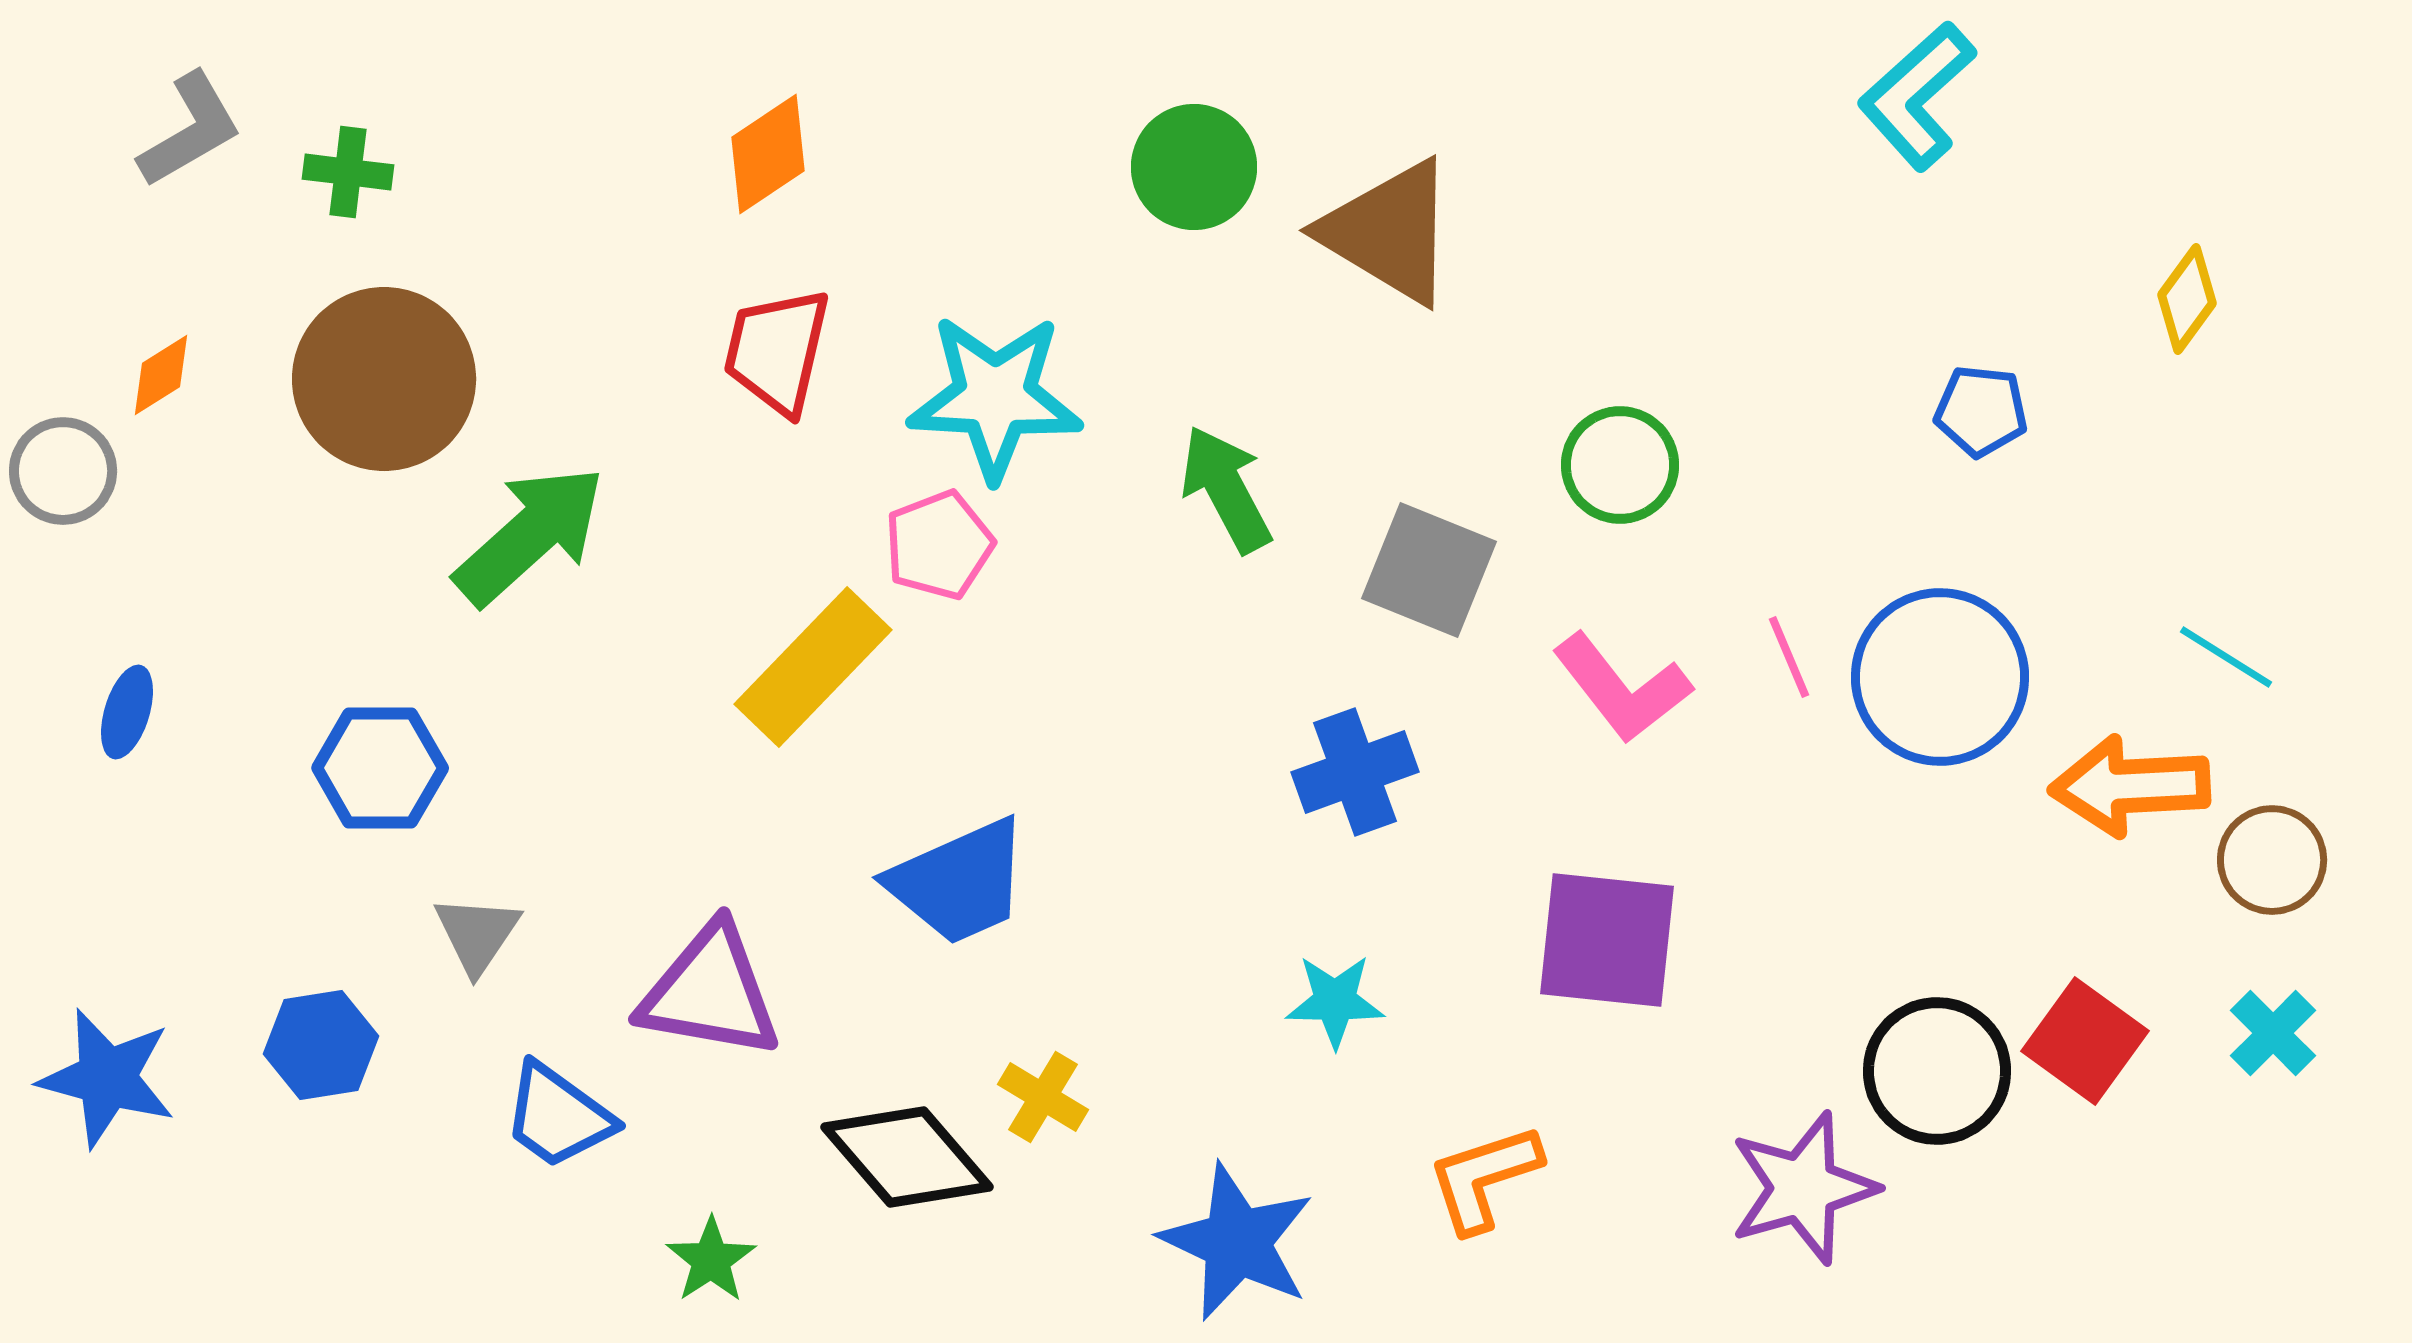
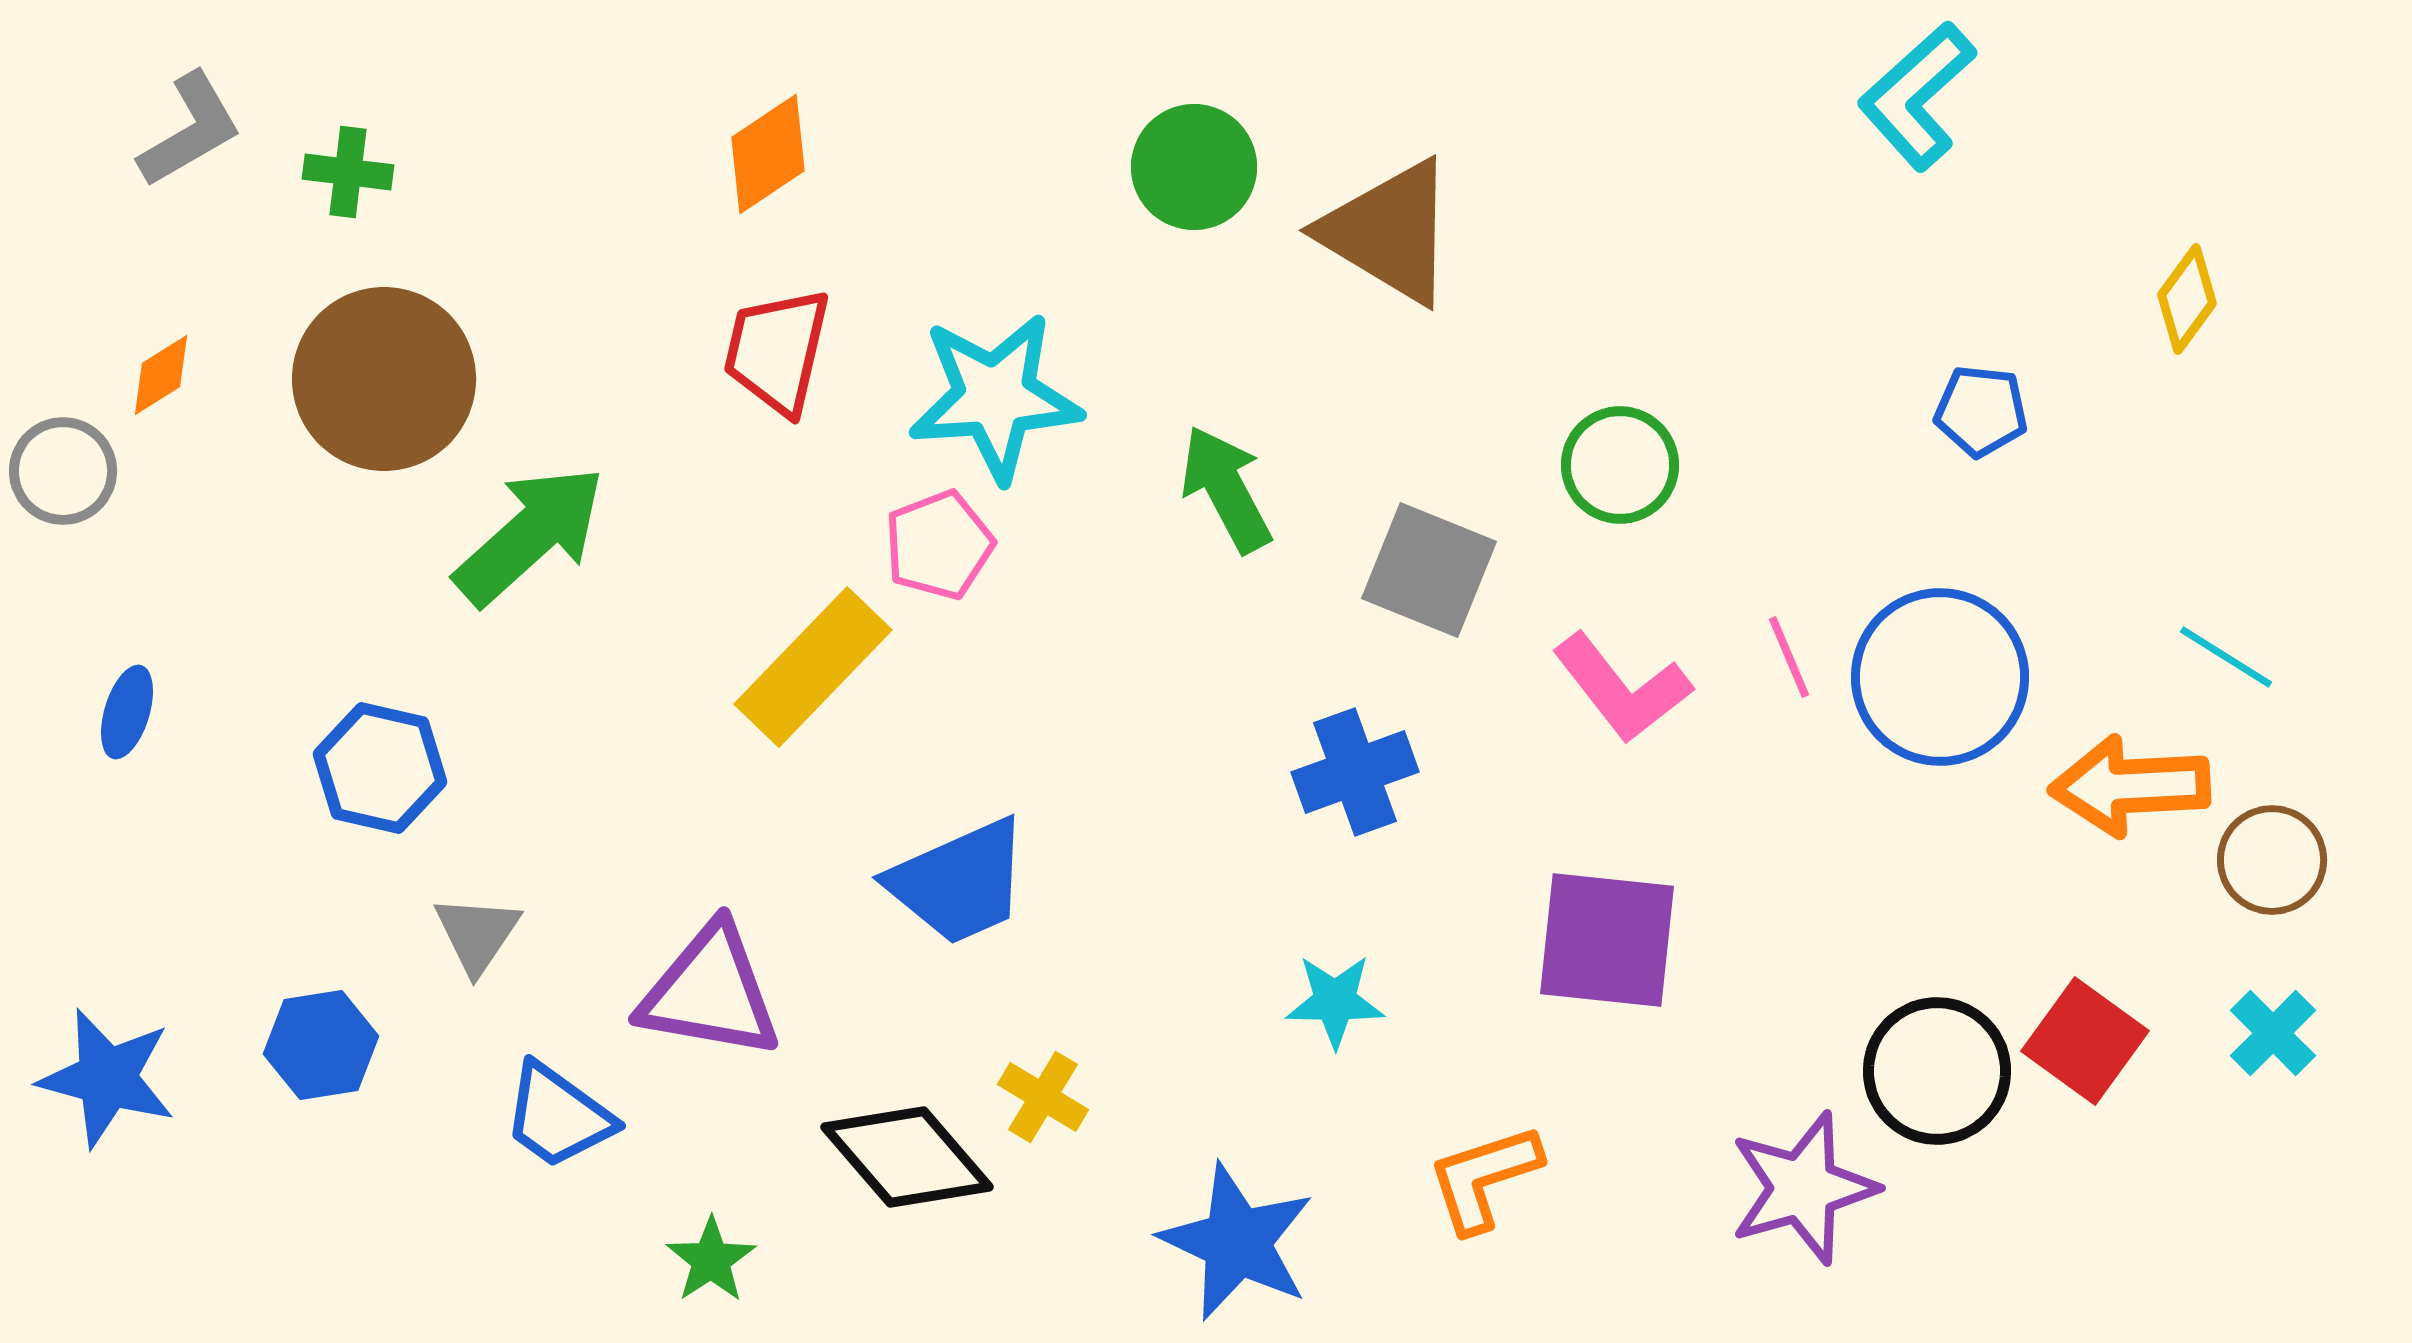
cyan star at (995, 397): rotated 7 degrees counterclockwise
blue hexagon at (380, 768): rotated 13 degrees clockwise
